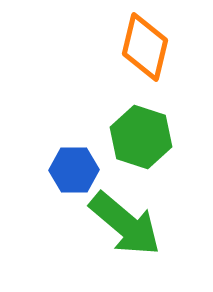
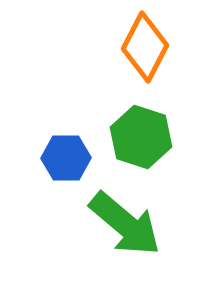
orange diamond: rotated 14 degrees clockwise
blue hexagon: moved 8 px left, 12 px up
